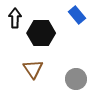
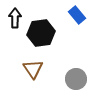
black hexagon: rotated 8 degrees counterclockwise
